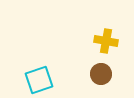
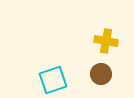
cyan square: moved 14 px right
